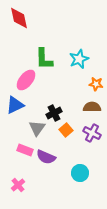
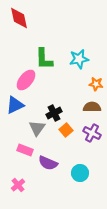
cyan star: rotated 12 degrees clockwise
purple semicircle: moved 2 px right, 6 px down
